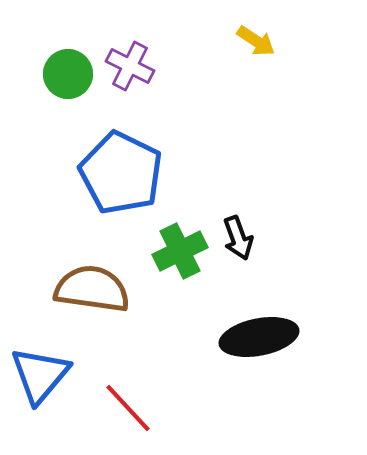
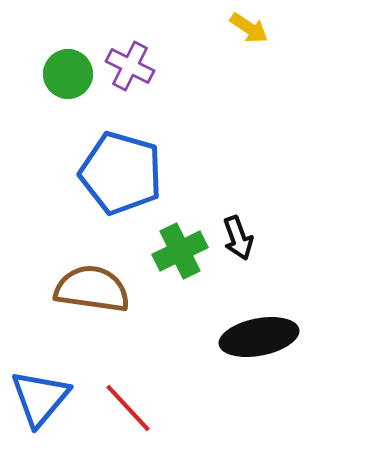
yellow arrow: moved 7 px left, 13 px up
blue pentagon: rotated 10 degrees counterclockwise
blue triangle: moved 23 px down
